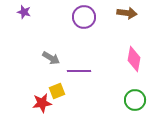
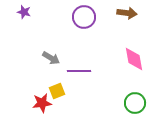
pink diamond: rotated 20 degrees counterclockwise
green circle: moved 3 px down
